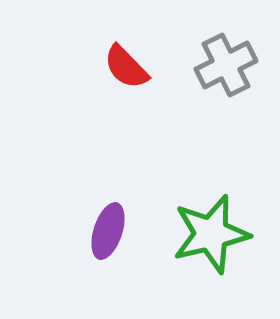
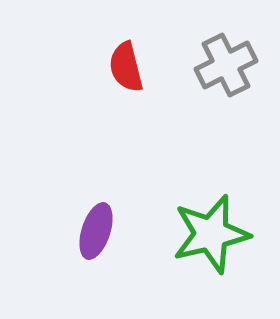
red semicircle: rotated 30 degrees clockwise
purple ellipse: moved 12 px left
